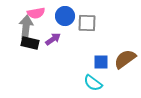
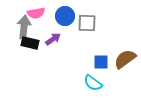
gray arrow: moved 2 px left
